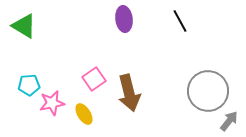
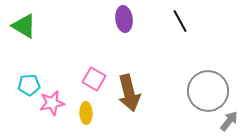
pink square: rotated 25 degrees counterclockwise
yellow ellipse: moved 2 px right, 1 px up; rotated 30 degrees clockwise
